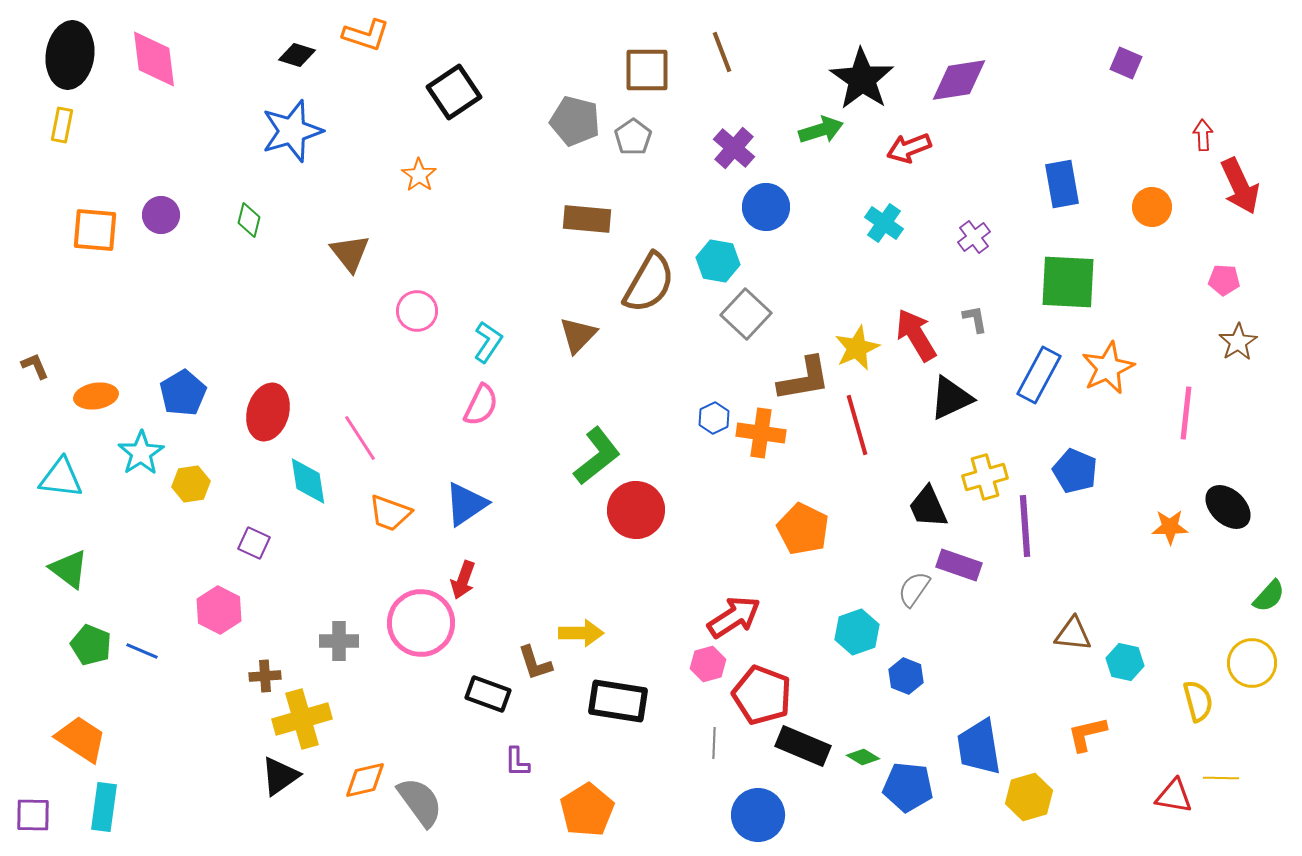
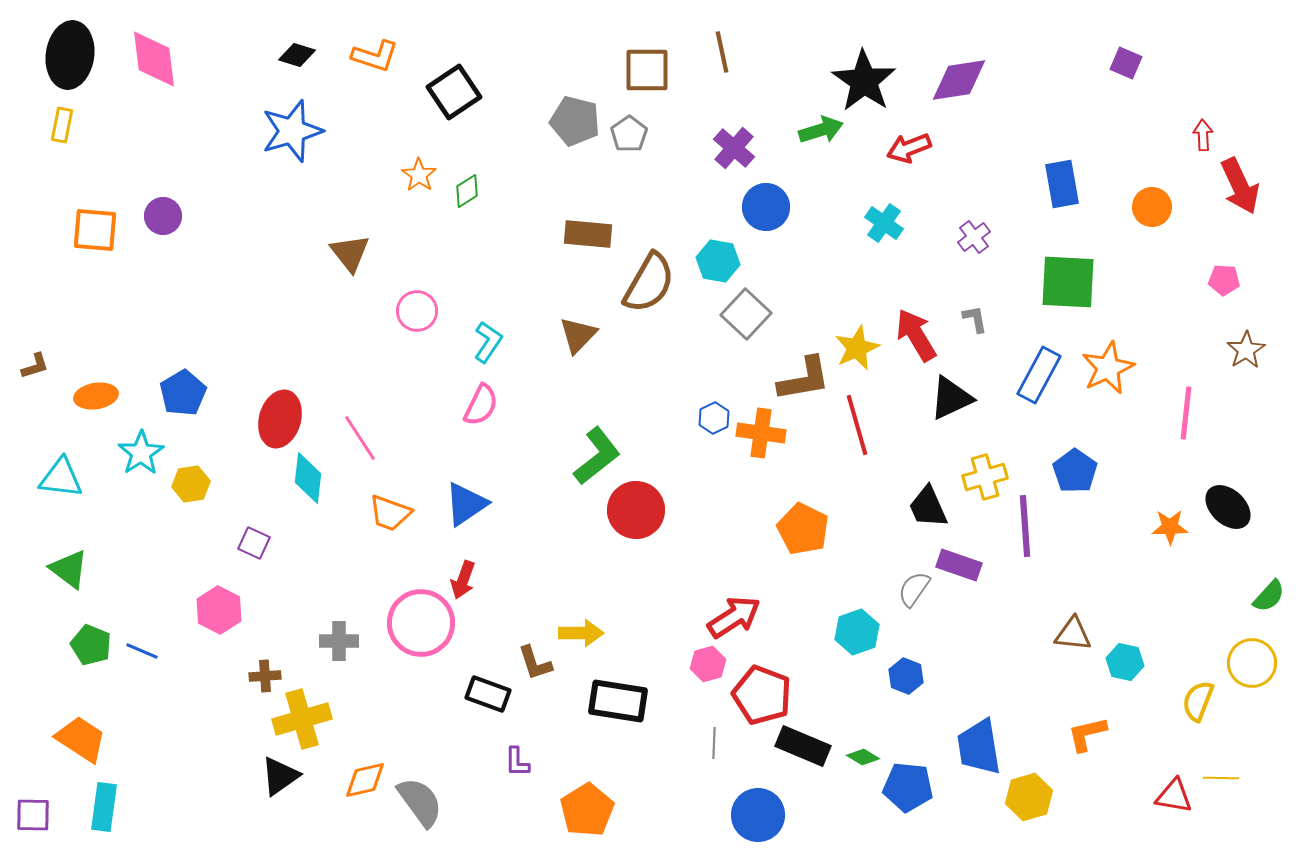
orange L-shape at (366, 35): moved 9 px right, 21 px down
brown line at (722, 52): rotated 9 degrees clockwise
black star at (862, 79): moved 2 px right, 2 px down
gray pentagon at (633, 137): moved 4 px left, 3 px up
purple circle at (161, 215): moved 2 px right, 1 px down
brown rectangle at (587, 219): moved 1 px right, 15 px down
green diamond at (249, 220): moved 218 px right, 29 px up; rotated 44 degrees clockwise
brown star at (1238, 342): moved 8 px right, 8 px down
brown L-shape at (35, 366): rotated 96 degrees clockwise
red ellipse at (268, 412): moved 12 px right, 7 px down
blue pentagon at (1075, 471): rotated 12 degrees clockwise
cyan diamond at (308, 481): moved 3 px up; rotated 15 degrees clockwise
yellow semicircle at (1198, 701): rotated 144 degrees counterclockwise
